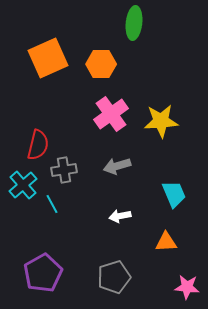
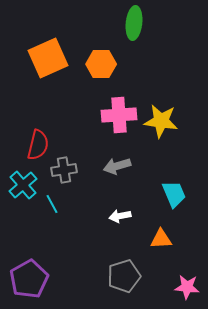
pink cross: moved 8 px right, 1 px down; rotated 32 degrees clockwise
yellow star: rotated 12 degrees clockwise
orange triangle: moved 5 px left, 3 px up
purple pentagon: moved 14 px left, 6 px down
gray pentagon: moved 10 px right, 1 px up
